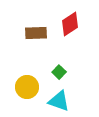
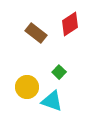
brown rectangle: rotated 40 degrees clockwise
cyan triangle: moved 7 px left
